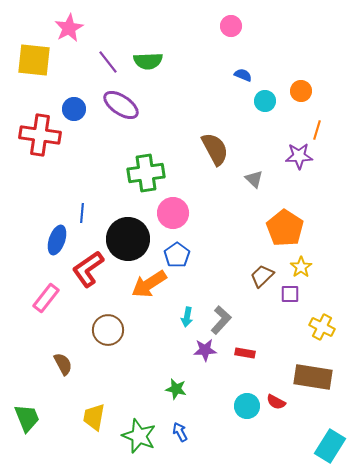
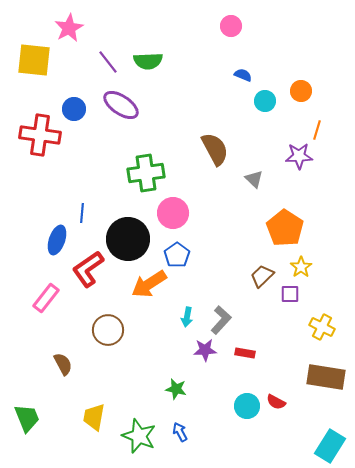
brown rectangle at (313, 377): moved 13 px right
